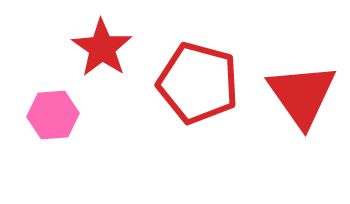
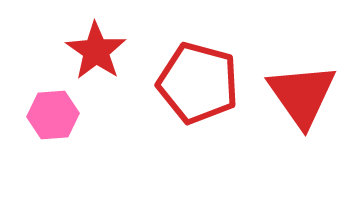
red star: moved 6 px left, 3 px down
